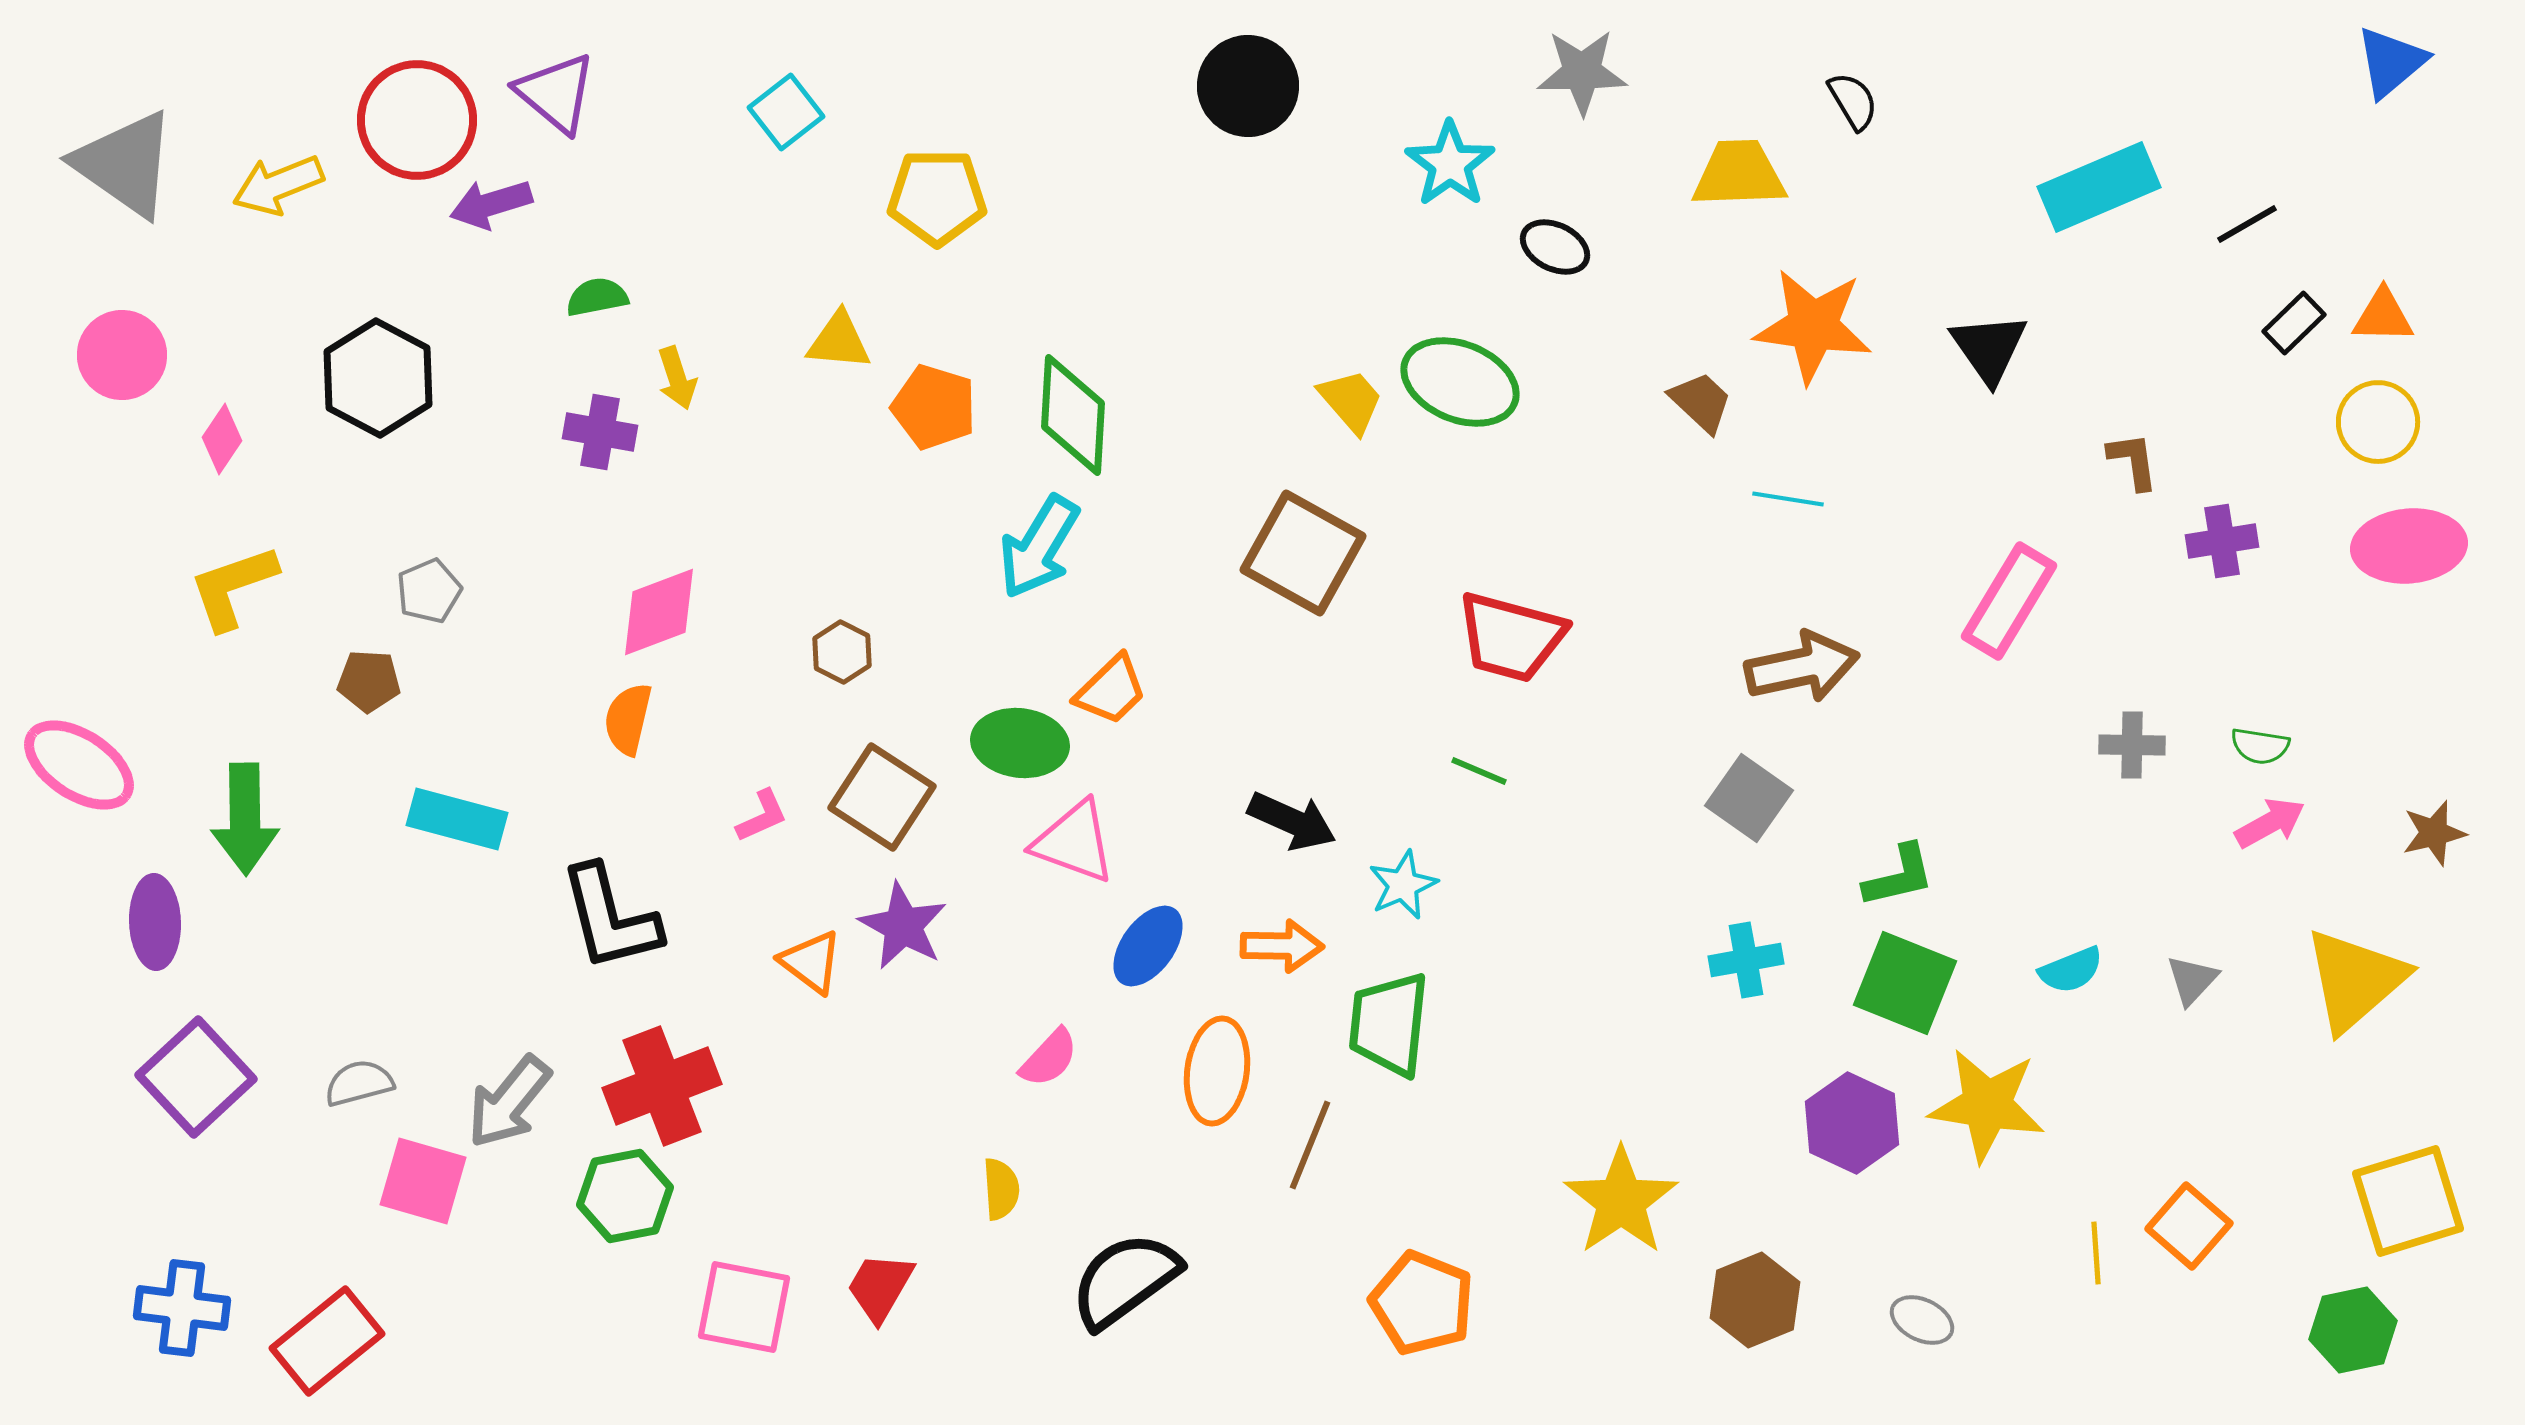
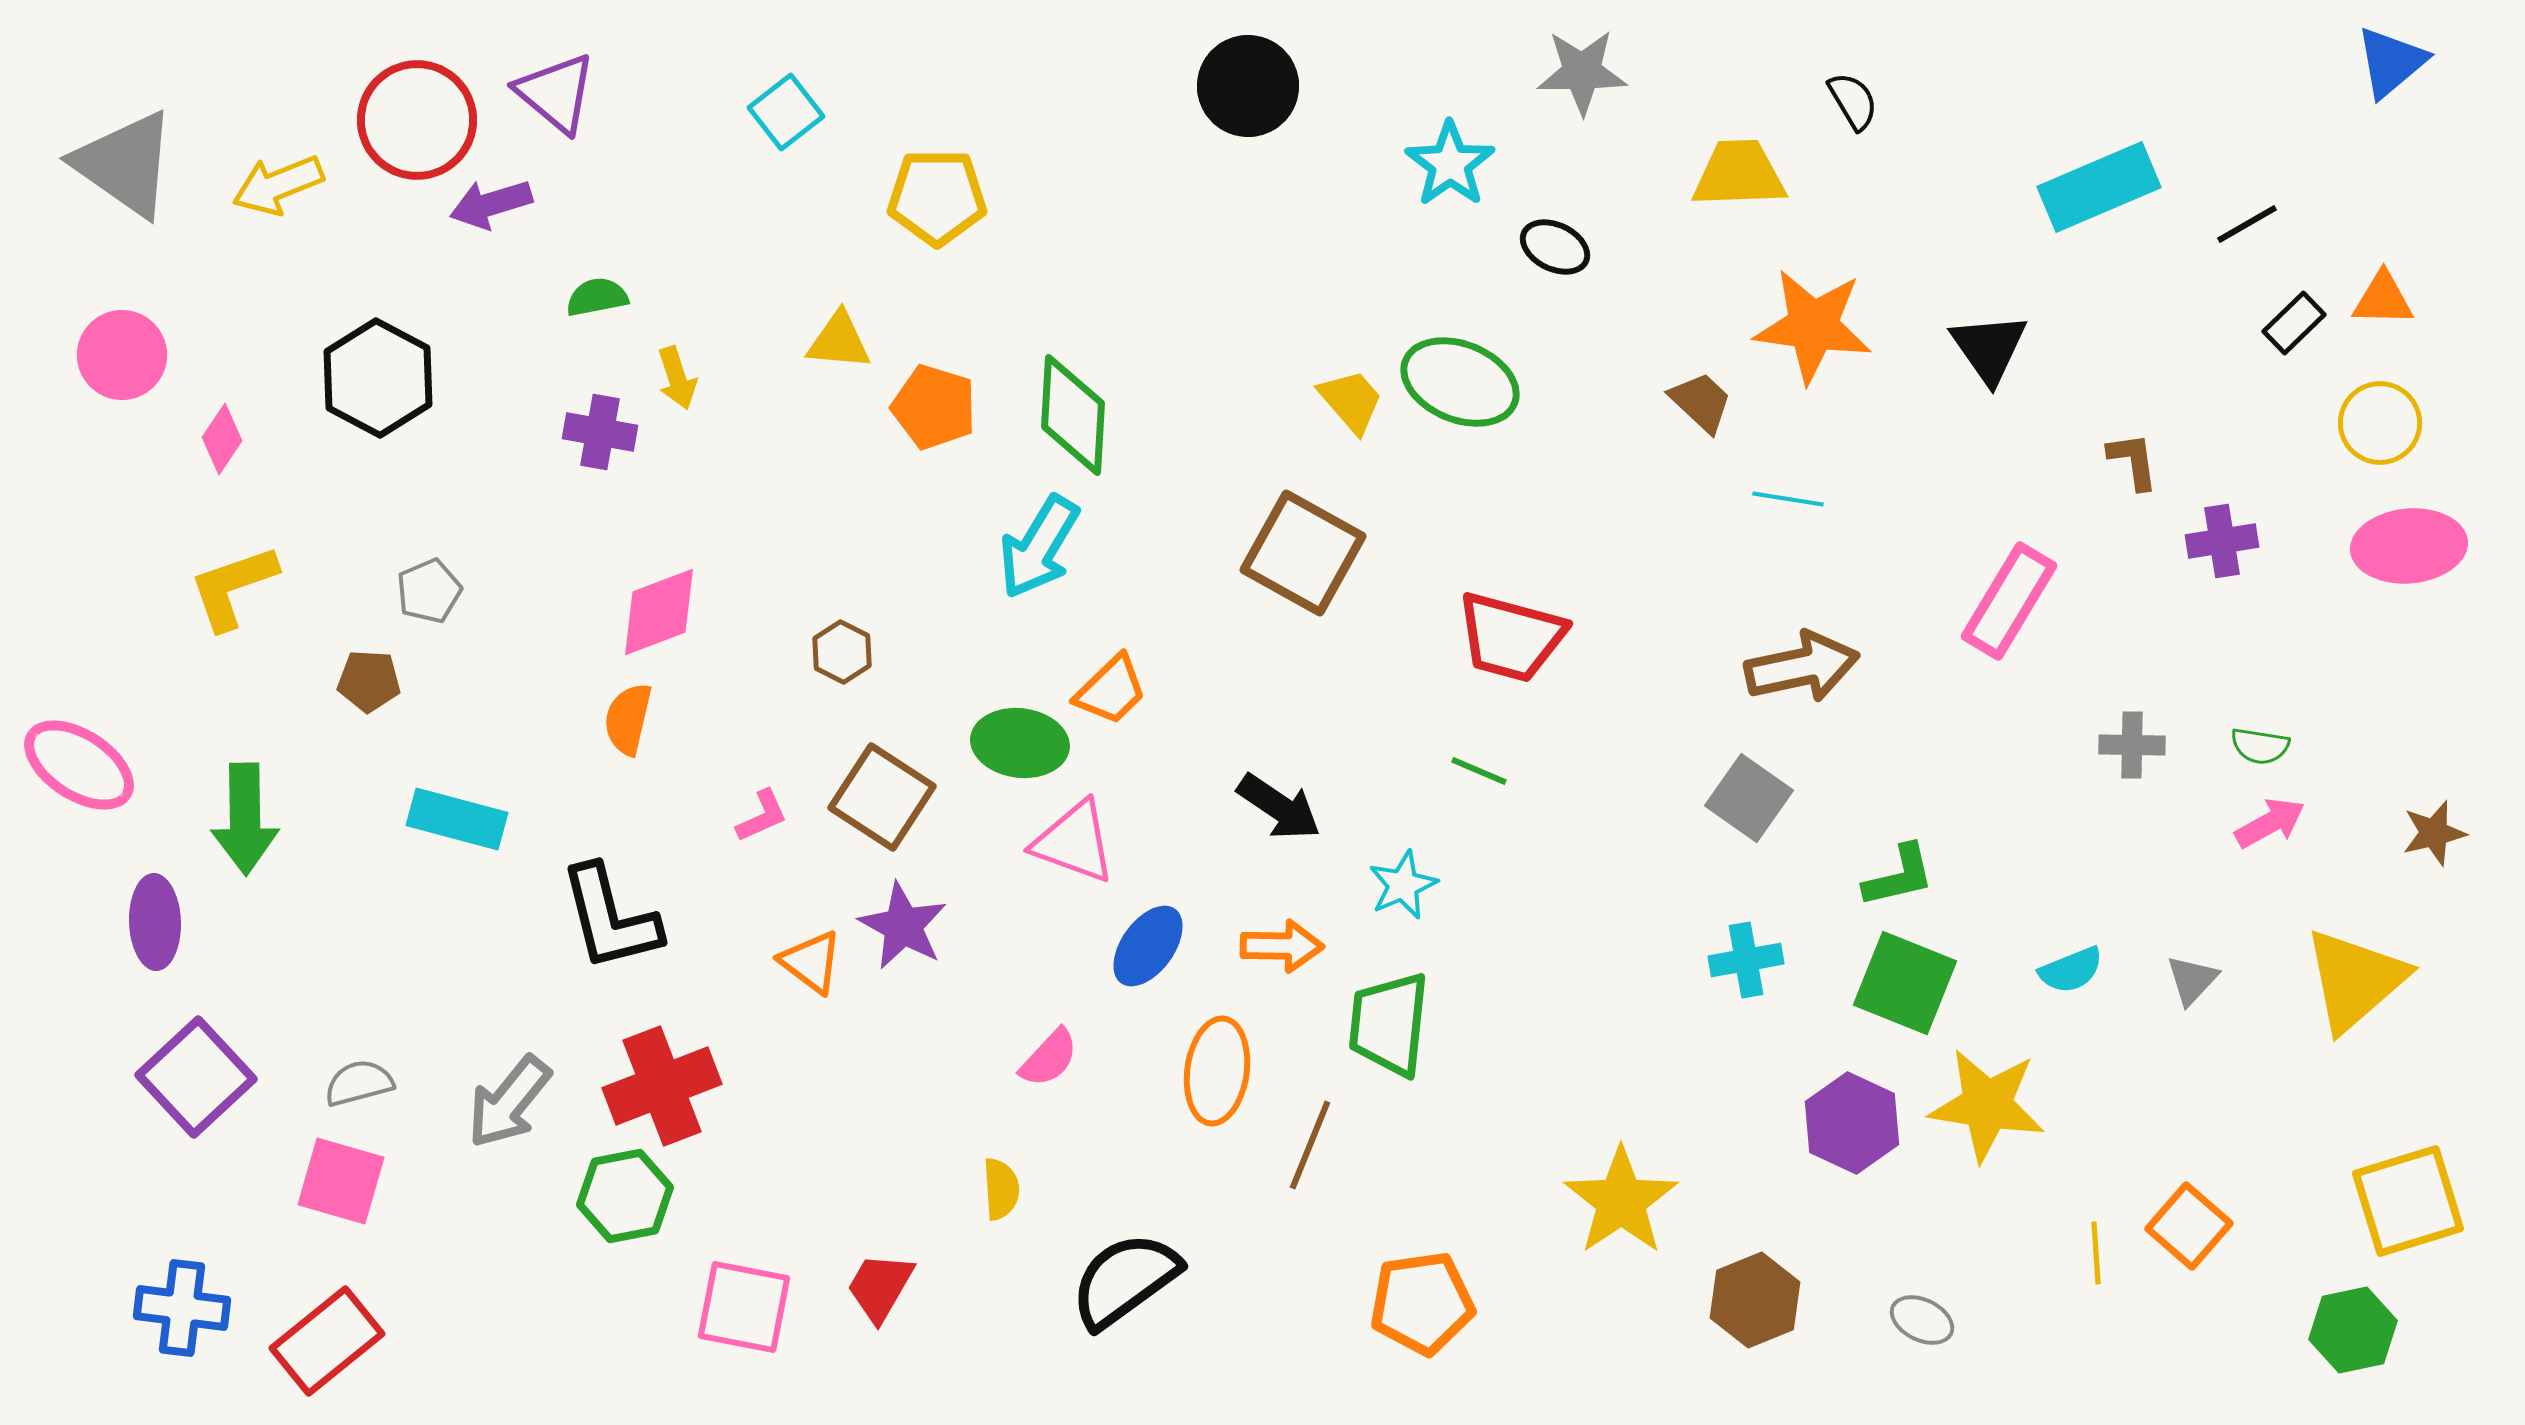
orange triangle at (2383, 316): moved 17 px up
yellow circle at (2378, 422): moved 2 px right, 1 px down
black arrow at (1292, 821): moved 13 px left, 14 px up; rotated 10 degrees clockwise
pink square at (423, 1181): moved 82 px left
orange pentagon at (1422, 1303): rotated 30 degrees counterclockwise
